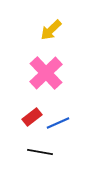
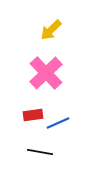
red rectangle: moved 1 px right, 2 px up; rotated 30 degrees clockwise
